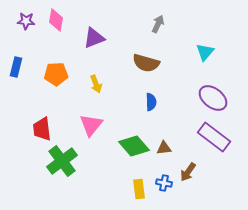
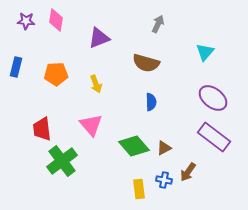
purple triangle: moved 5 px right
pink triangle: rotated 20 degrees counterclockwise
brown triangle: rotated 21 degrees counterclockwise
blue cross: moved 3 px up
